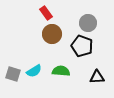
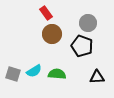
green semicircle: moved 4 px left, 3 px down
